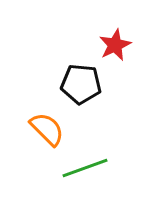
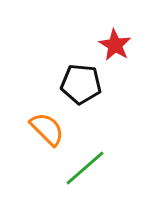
red star: rotated 16 degrees counterclockwise
green line: rotated 21 degrees counterclockwise
